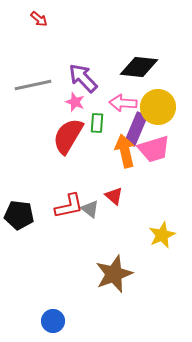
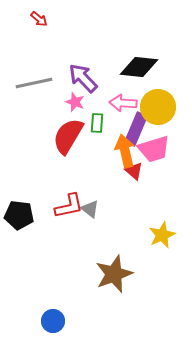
gray line: moved 1 px right, 2 px up
red triangle: moved 20 px right, 25 px up
